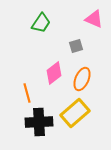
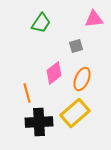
pink triangle: rotated 30 degrees counterclockwise
